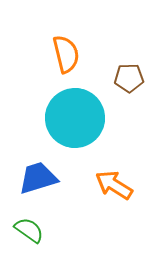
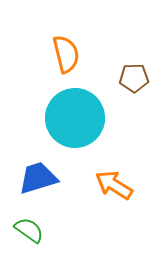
brown pentagon: moved 5 px right
